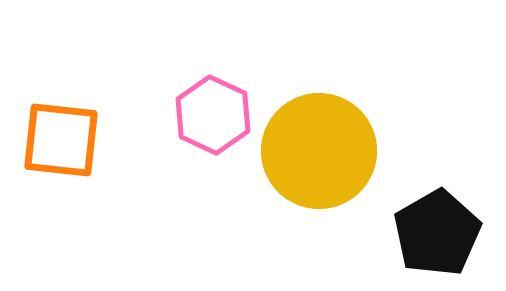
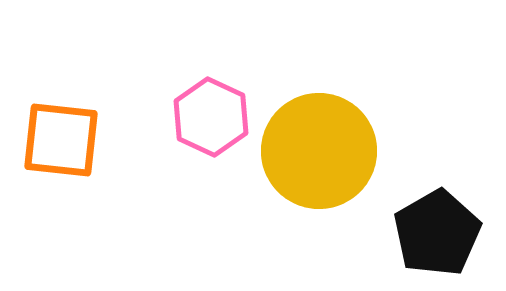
pink hexagon: moved 2 px left, 2 px down
